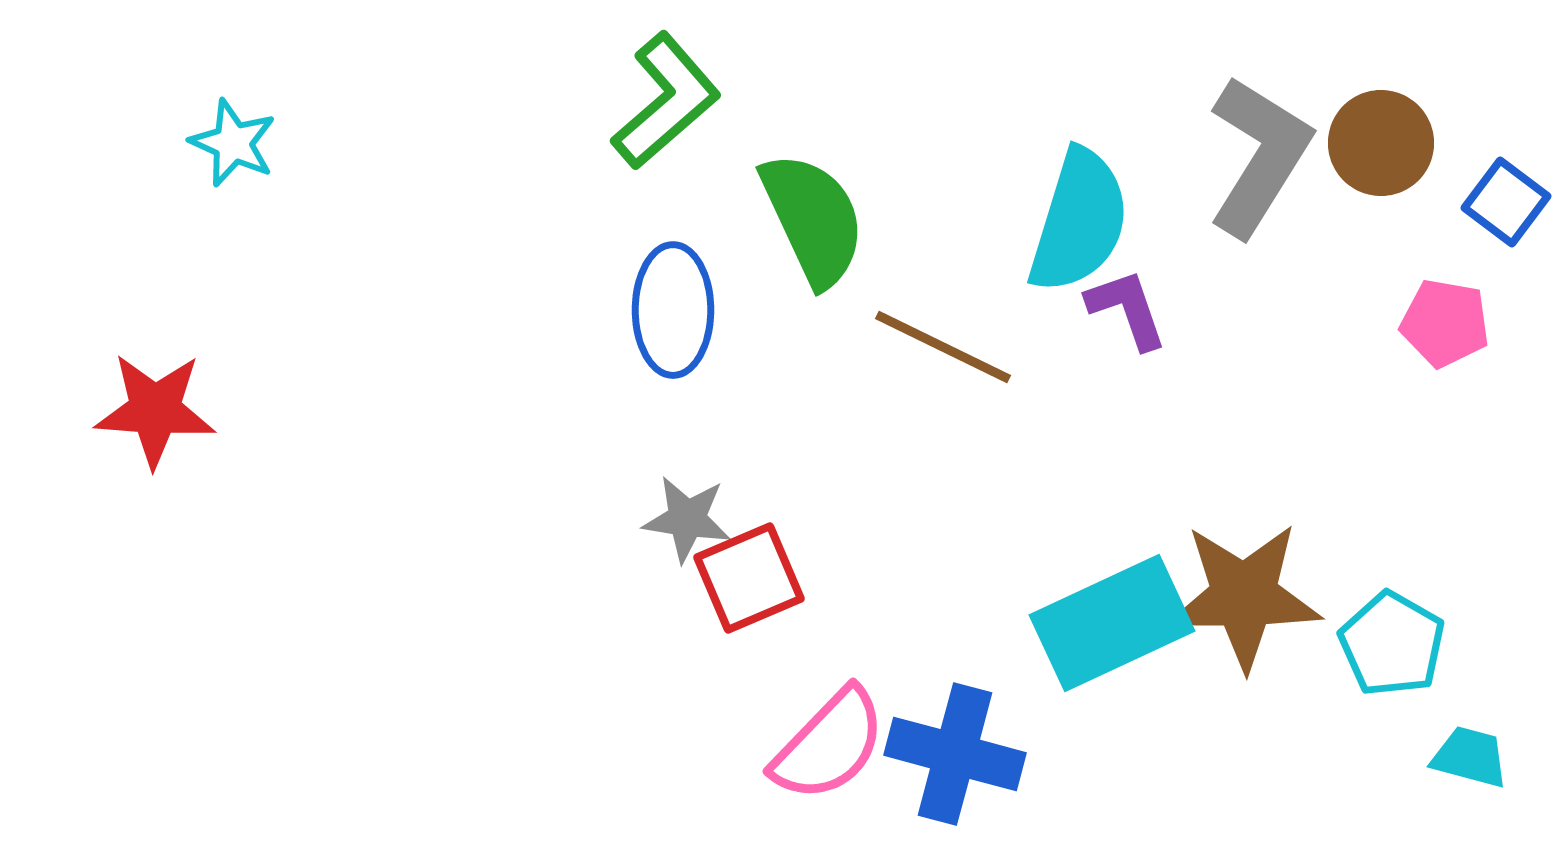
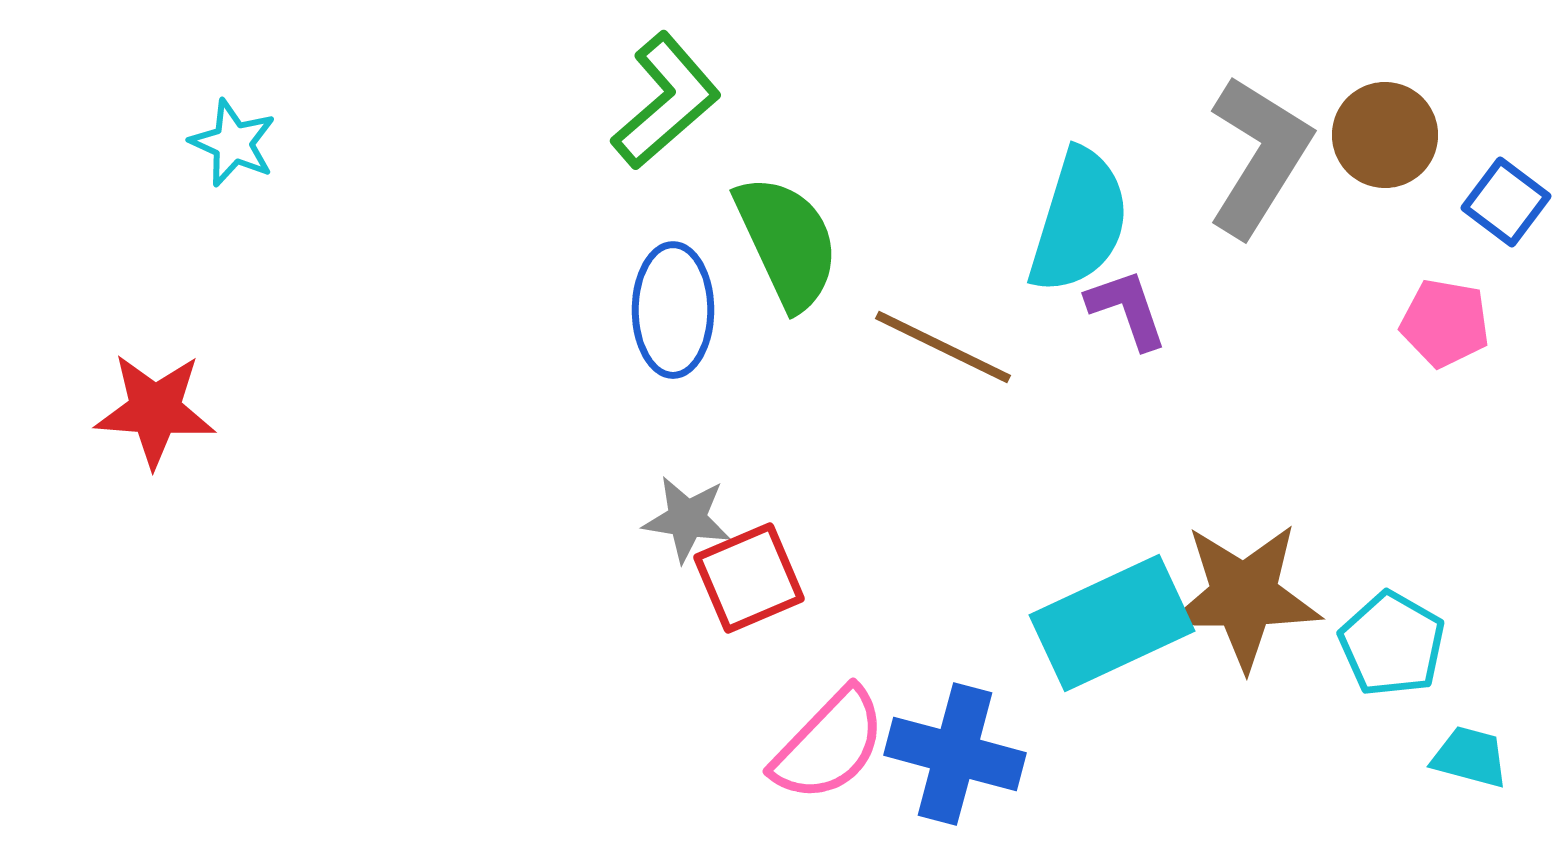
brown circle: moved 4 px right, 8 px up
green semicircle: moved 26 px left, 23 px down
